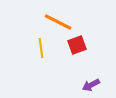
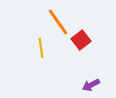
orange line: rotated 28 degrees clockwise
red square: moved 4 px right, 5 px up; rotated 18 degrees counterclockwise
